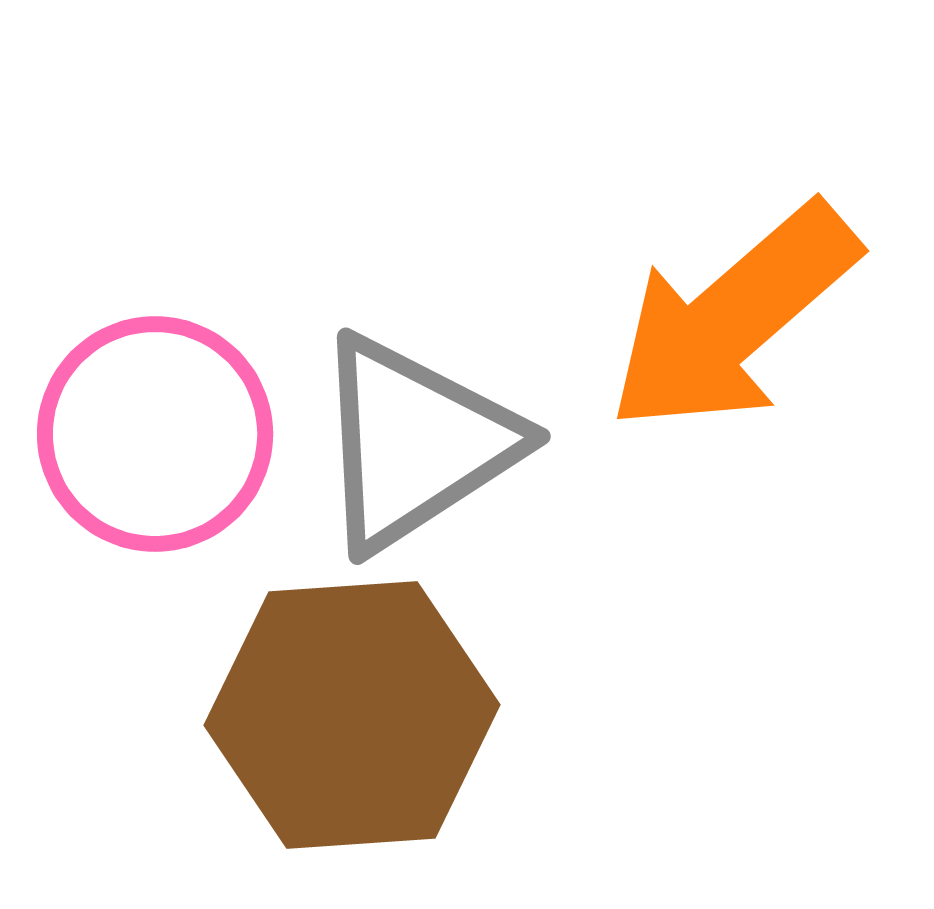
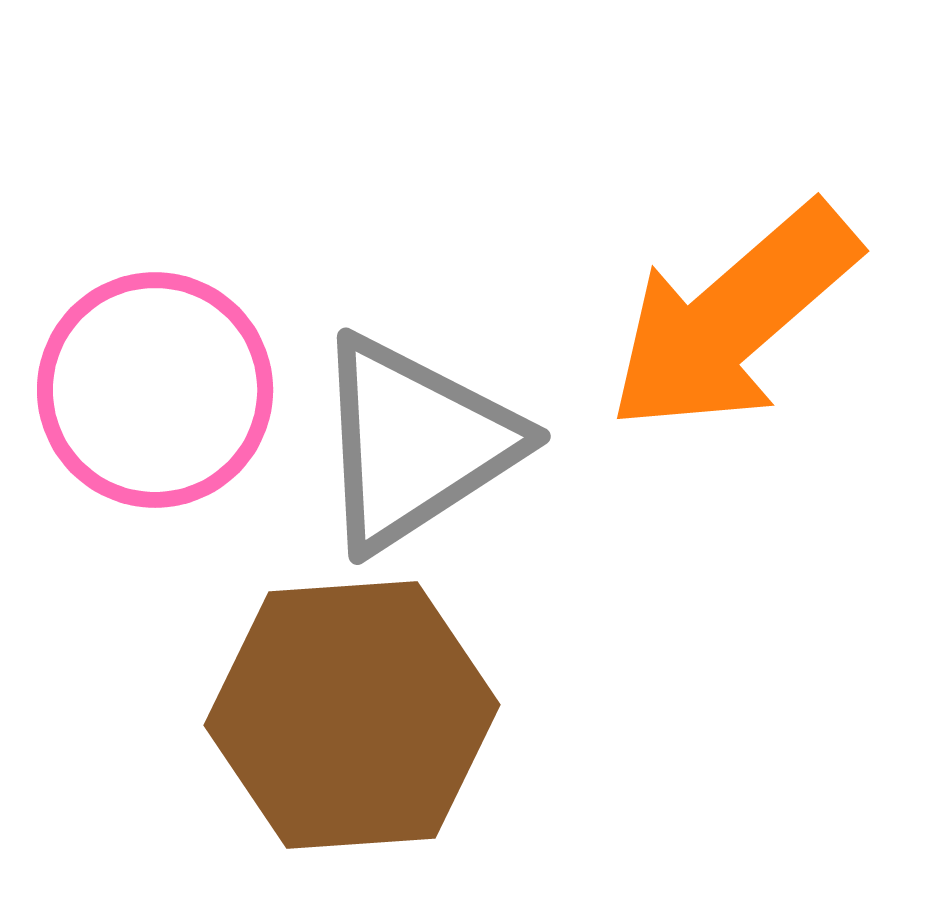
pink circle: moved 44 px up
